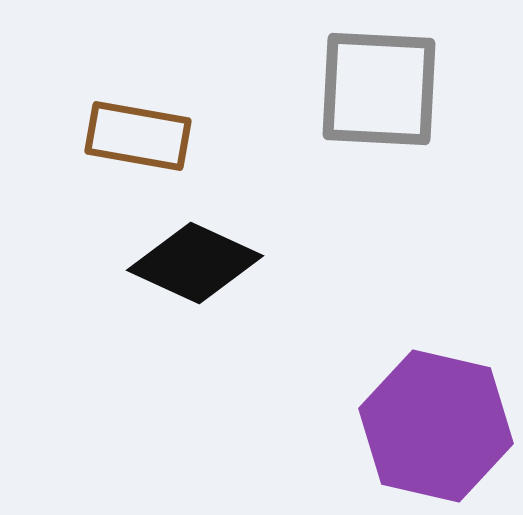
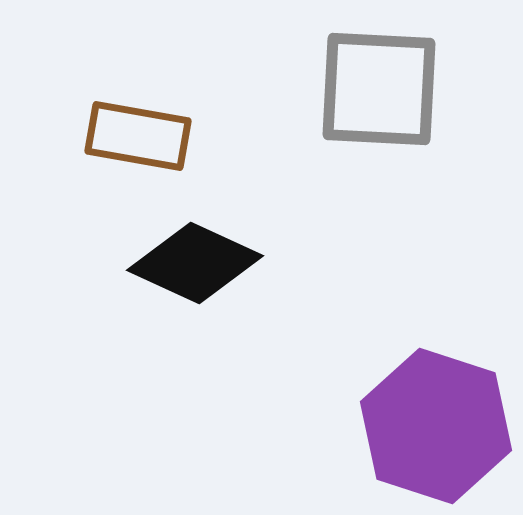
purple hexagon: rotated 5 degrees clockwise
